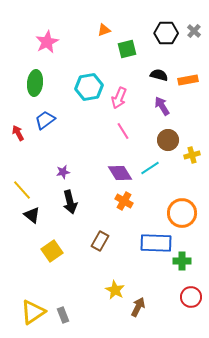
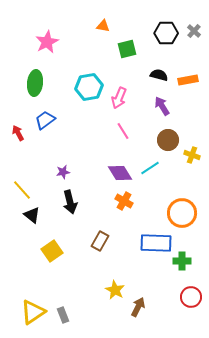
orange triangle: moved 1 px left, 4 px up; rotated 32 degrees clockwise
yellow cross: rotated 35 degrees clockwise
